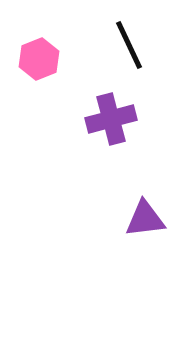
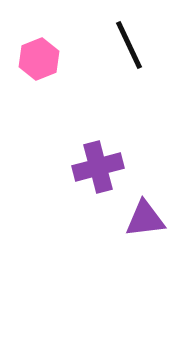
purple cross: moved 13 px left, 48 px down
